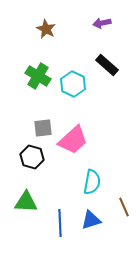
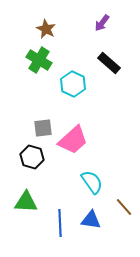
purple arrow: rotated 42 degrees counterclockwise
black rectangle: moved 2 px right, 2 px up
green cross: moved 1 px right, 16 px up
cyan semicircle: rotated 45 degrees counterclockwise
brown line: rotated 18 degrees counterclockwise
blue triangle: rotated 25 degrees clockwise
